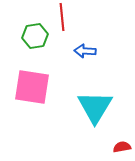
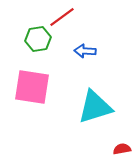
red line: rotated 60 degrees clockwise
green hexagon: moved 3 px right, 3 px down
cyan triangle: rotated 42 degrees clockwise
red semicircle: moved 2 px down
